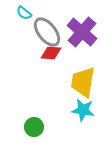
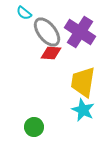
purple cross: moved 2 px left; rotated 8 degrees counterclockwise
cyan star: rotated 15 degrees clockwise
